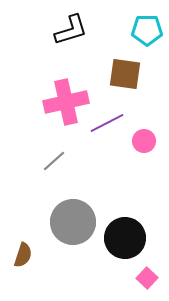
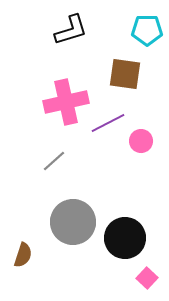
purple line: moved 1 px right
pink circle: moved 3 px left
